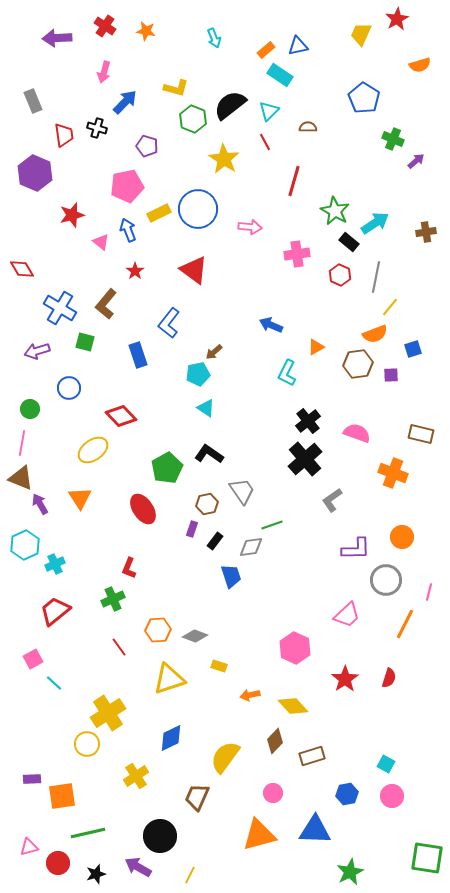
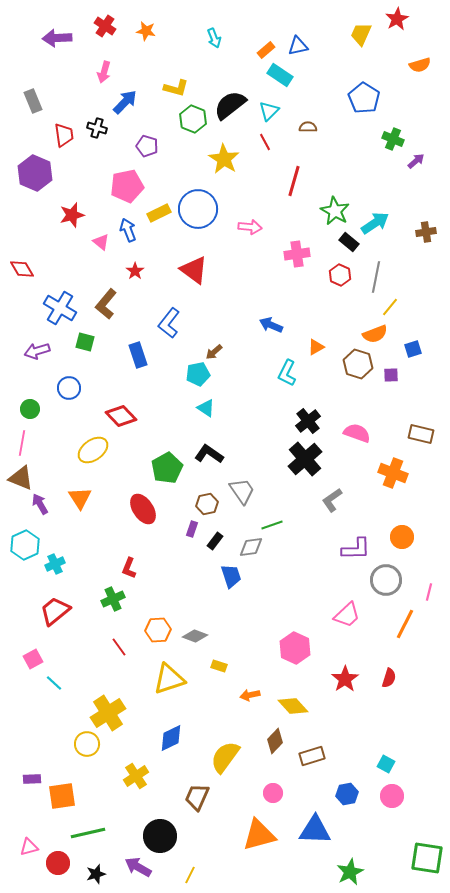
brown hexagon at (358, 364): rotated 24 degrees clockwise
